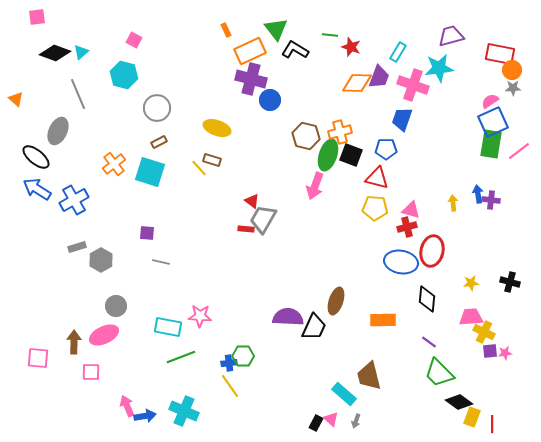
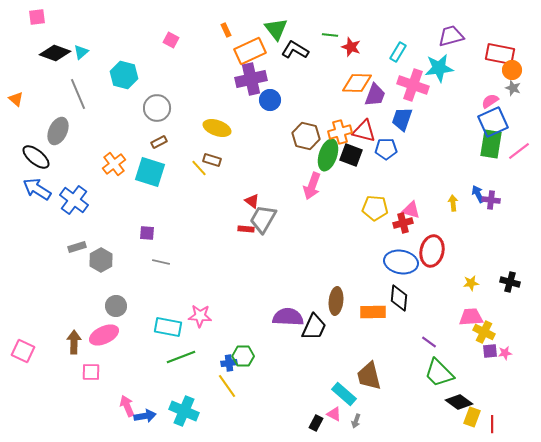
pink square at (134, 40): moved 37 px right
purple trapezoid at (379, 77): moved 4 px left, 18 px down
purple cross at (251, 79): rotated 28 degrees counterclockwise
gray star at (513, 88): rotated 21 degrees clockwise
red triangle at (377, 178): moved 13 px left, 47 px up
pink arrow at (315, 186): moved 3 px left
blue arrow at (478, 194): rotated 18 degrees counterclockwise
blue cross at (74, 200): rotated 24 degrees counterclockwise
red cross at (407, 227): moved 4 px left, 4 px up
black diamond at (427, 299): moved 28 px left, 1 px up
brown ellipse at (336, 301): rotated 12 degrees counterclockwise
orange rectangle at (383, 320): moved 10 px left, 8 px up
pink square at (38, 358): moved 15 px left, 7 px up; rotated 20 degrees clockwise
yellow line at (230, 386): moved 3 px left
pink triangle at (331, 419): moved 3 px right, 5 px up; rotated 14 degrees counterclockwise
